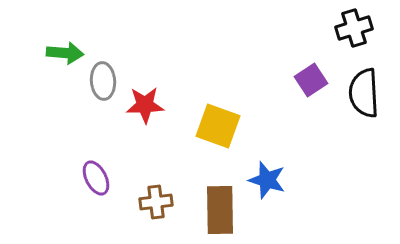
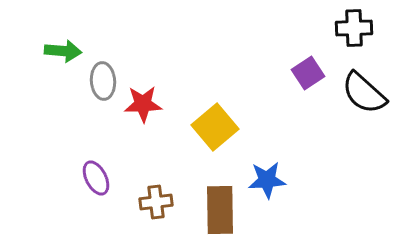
black cross: rotated 15 degrees clockwise
green arrow: moved 2 px left, 2 px up
purple square: moved 3 px left, 7 px up
black semicircle: rotated 45 degrees counterclockwise
red star: moved 2 px left, 1 px up
yellow square: moved 3 px left, 1 px down; rotated 30 degrees clockwise
blue star: rotated 21 degrees counterclockwise
